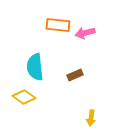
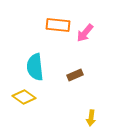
pink arrow: rotated 36 degrees counterclockwise
